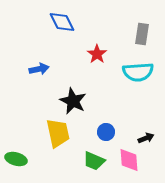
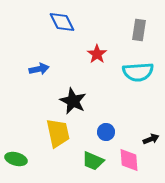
gray rectangle: moved 3 px left, 4 px up
black arrow: moved 5 px right, 1 px down
green trapezoid: moved 1 px left
